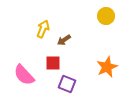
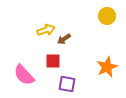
yellow circle: moved 1 px right
yellow arrow: moved 3 px right, 1 px down; rotated 48 degrees clockwise
brown arrow: moved 1 px up
red square: moved 2 px up
purple square: rotated 12 degrees counterclockwise
